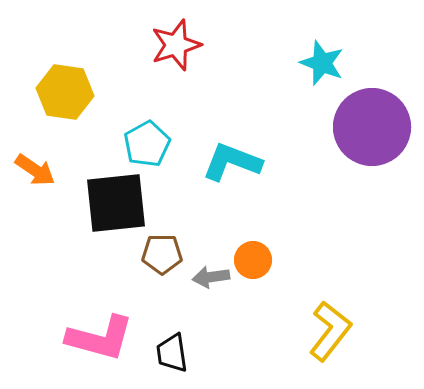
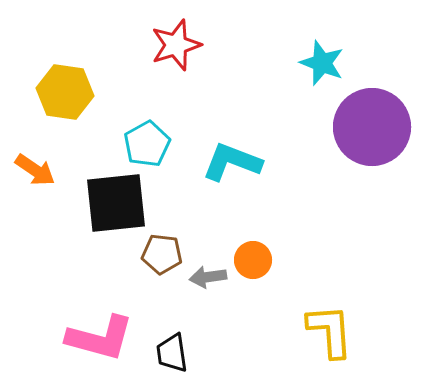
brown pentagon: rotated 6 degrees clockwise
gray arrow: moved 3 px left
yellow L-shape: rotated 42 degrees counterclockwise
